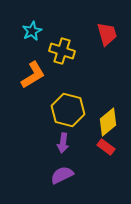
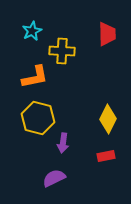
red trapezoid: rotated 15 degrees clockwise
yellow cross: rotated 15 degrees counterclockwise
orange L-shape: moved 2 px right, 2 px down; rotated 20 degrees clockwise
yellow hexagon: moved 30 px left, 8 px down
yellow diamond: moved 3 px up; rotated 24 degrees counterclockwise
red rectangle: moved 9 px down; rotated 48 degrees counterclockwise
purple semicircle: moved 8 px left, 3 px down
